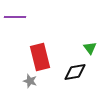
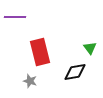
red rectangle: moved 5 px up
